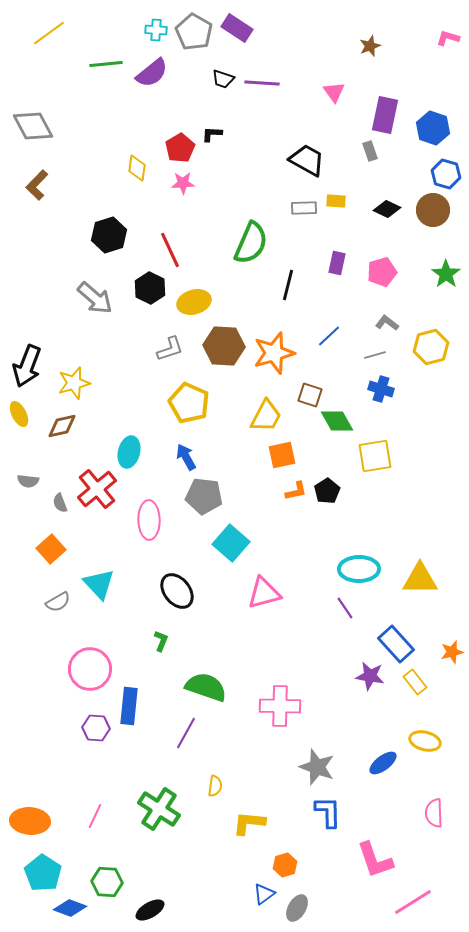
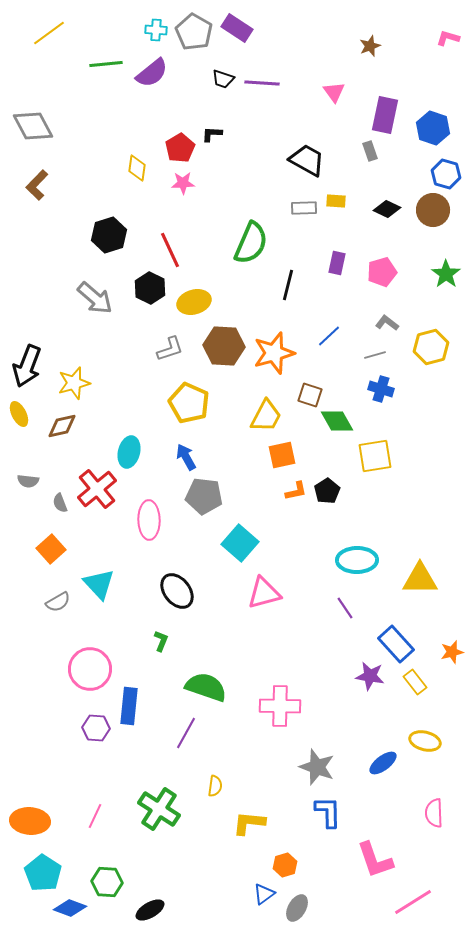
cyan square at (231, 543): moved 9 px right
cyan ellipse at (359, 569): moved 2 px left, 9 px up
